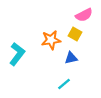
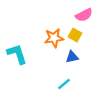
yellow square: moved 1 px down
orange star: moved 3 px right, 2 px up
cyan L-shape: rotated 55 degrees counterclockwise
blue triangle: moved 1 px right, 1 px up
